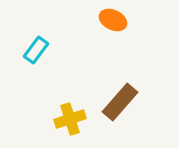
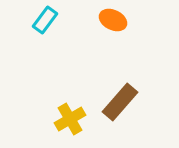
cyan rectangle: moved 9 px right, 30 px up
yellow cross: rotated 12 degrees counterclockwise
